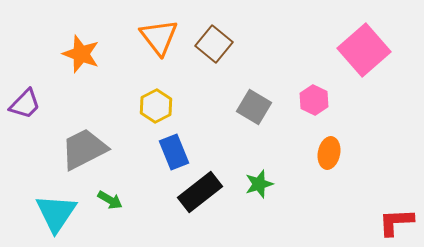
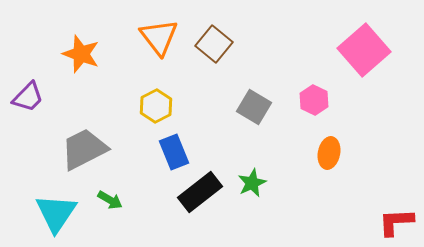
purple trapezoid: moved 3 px right, 7 px up
green star: moved 7 px left, 1 px up; rotated 8 degrees counterclockwise
